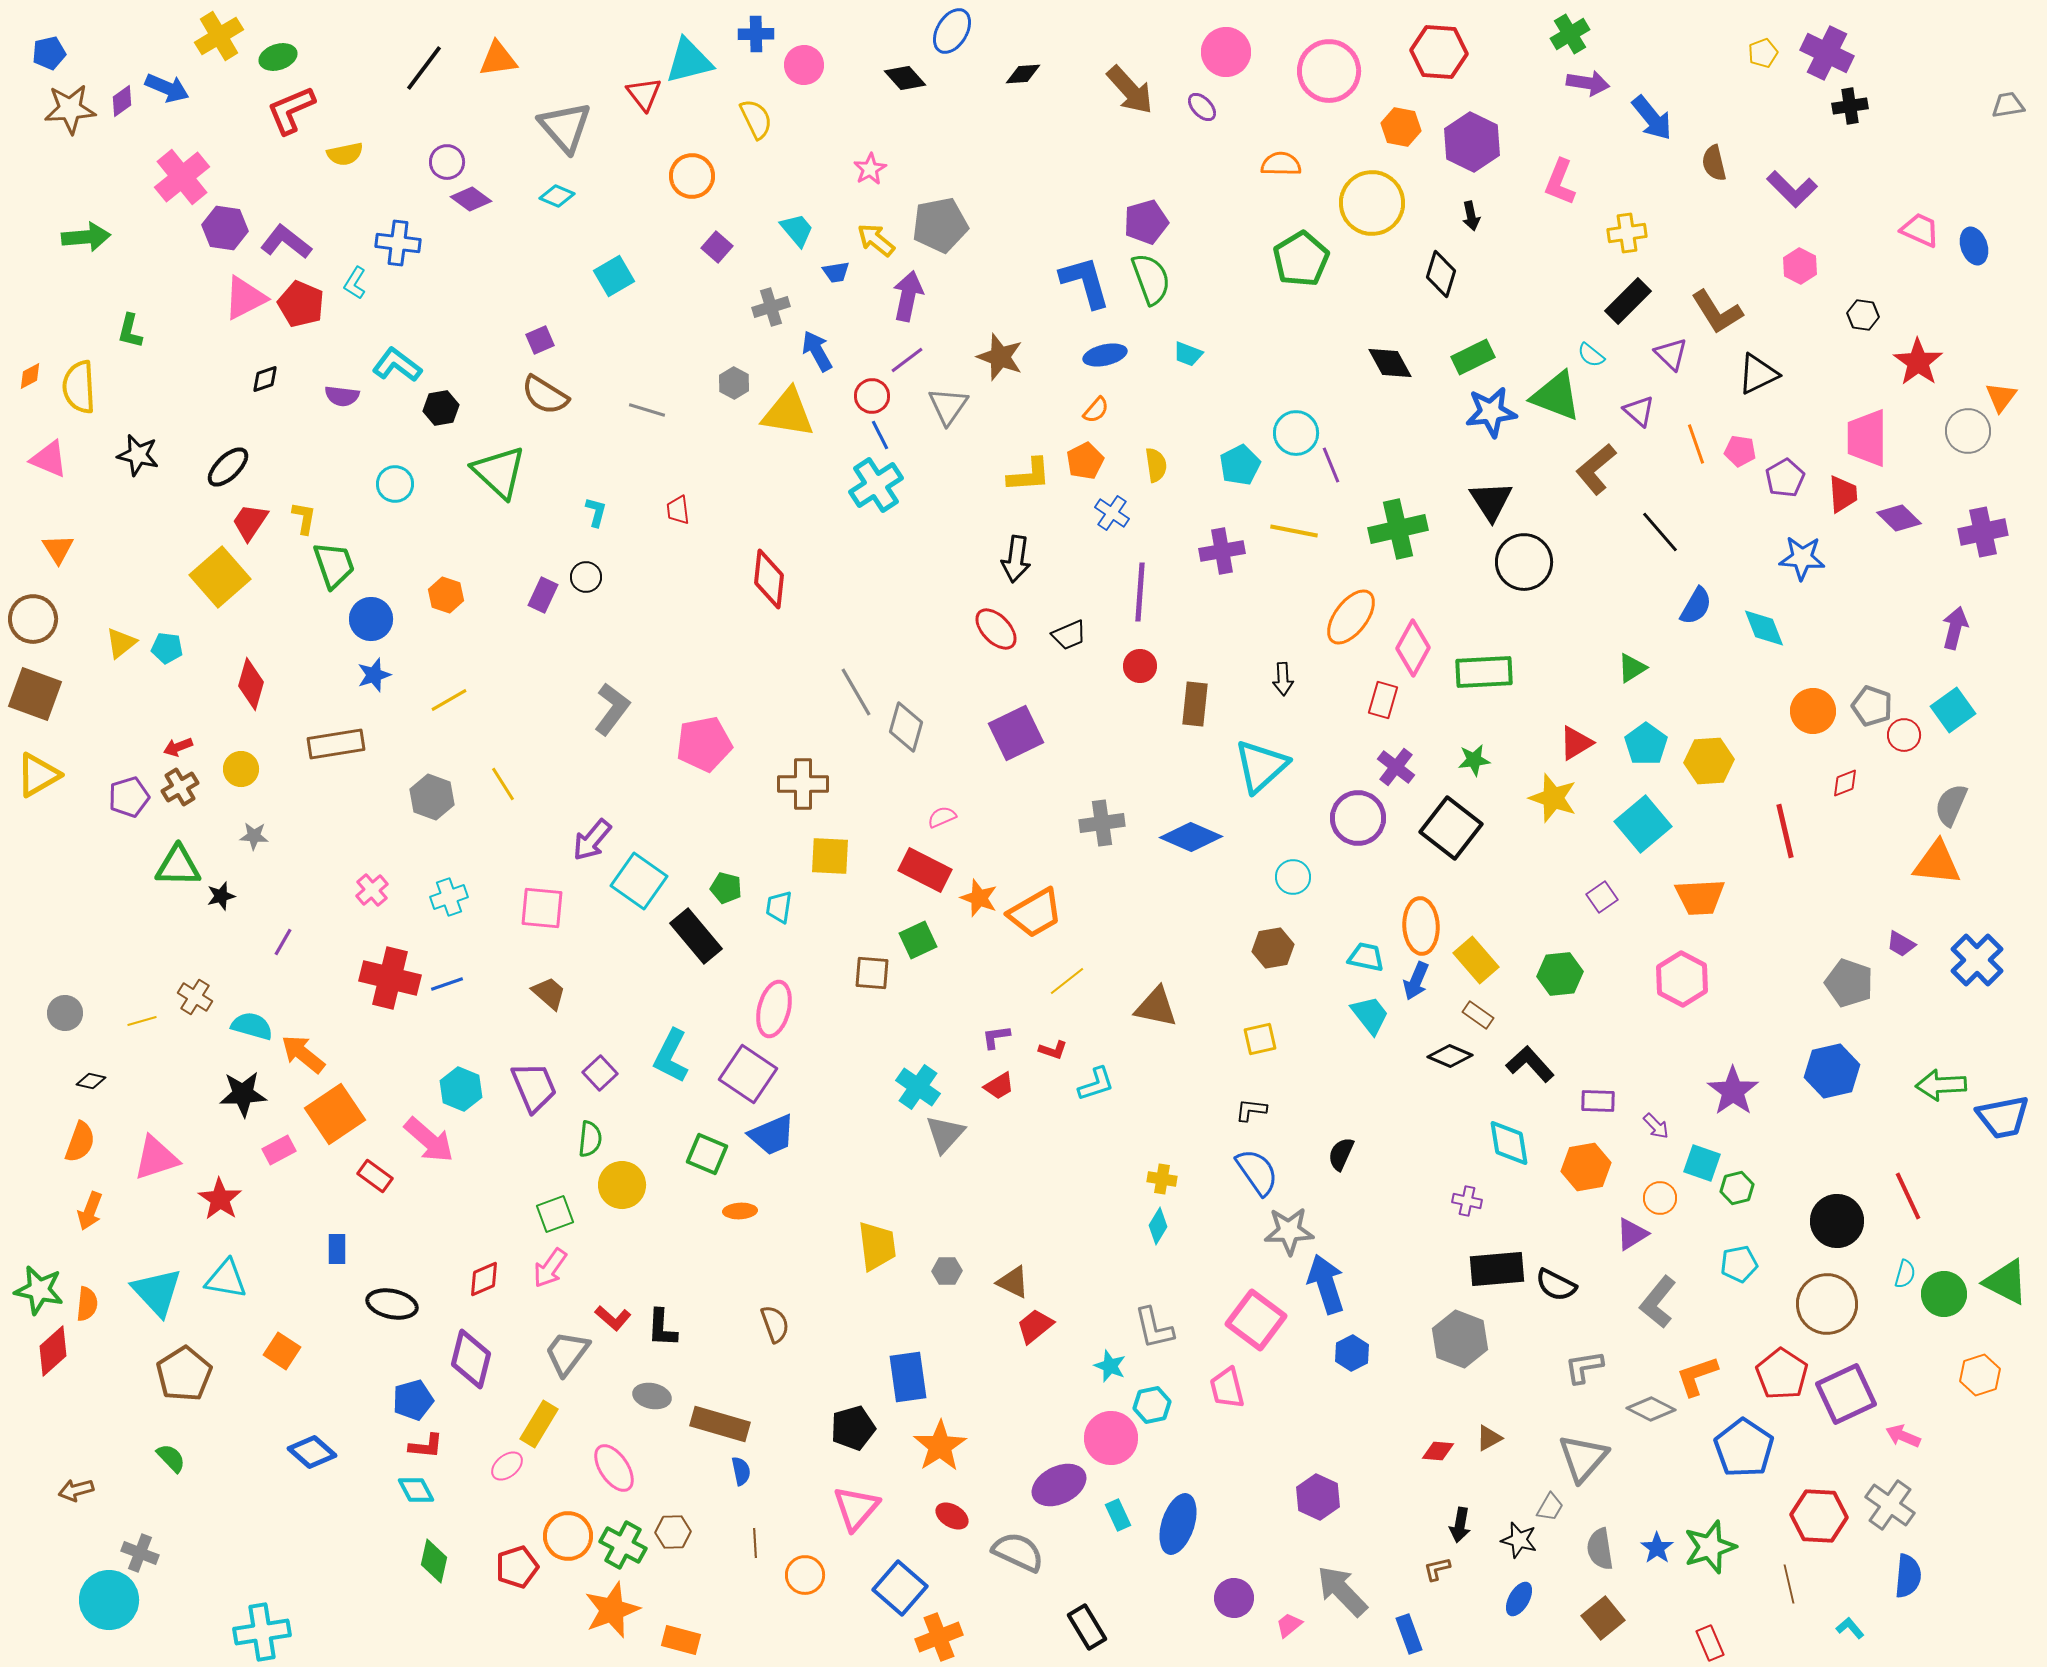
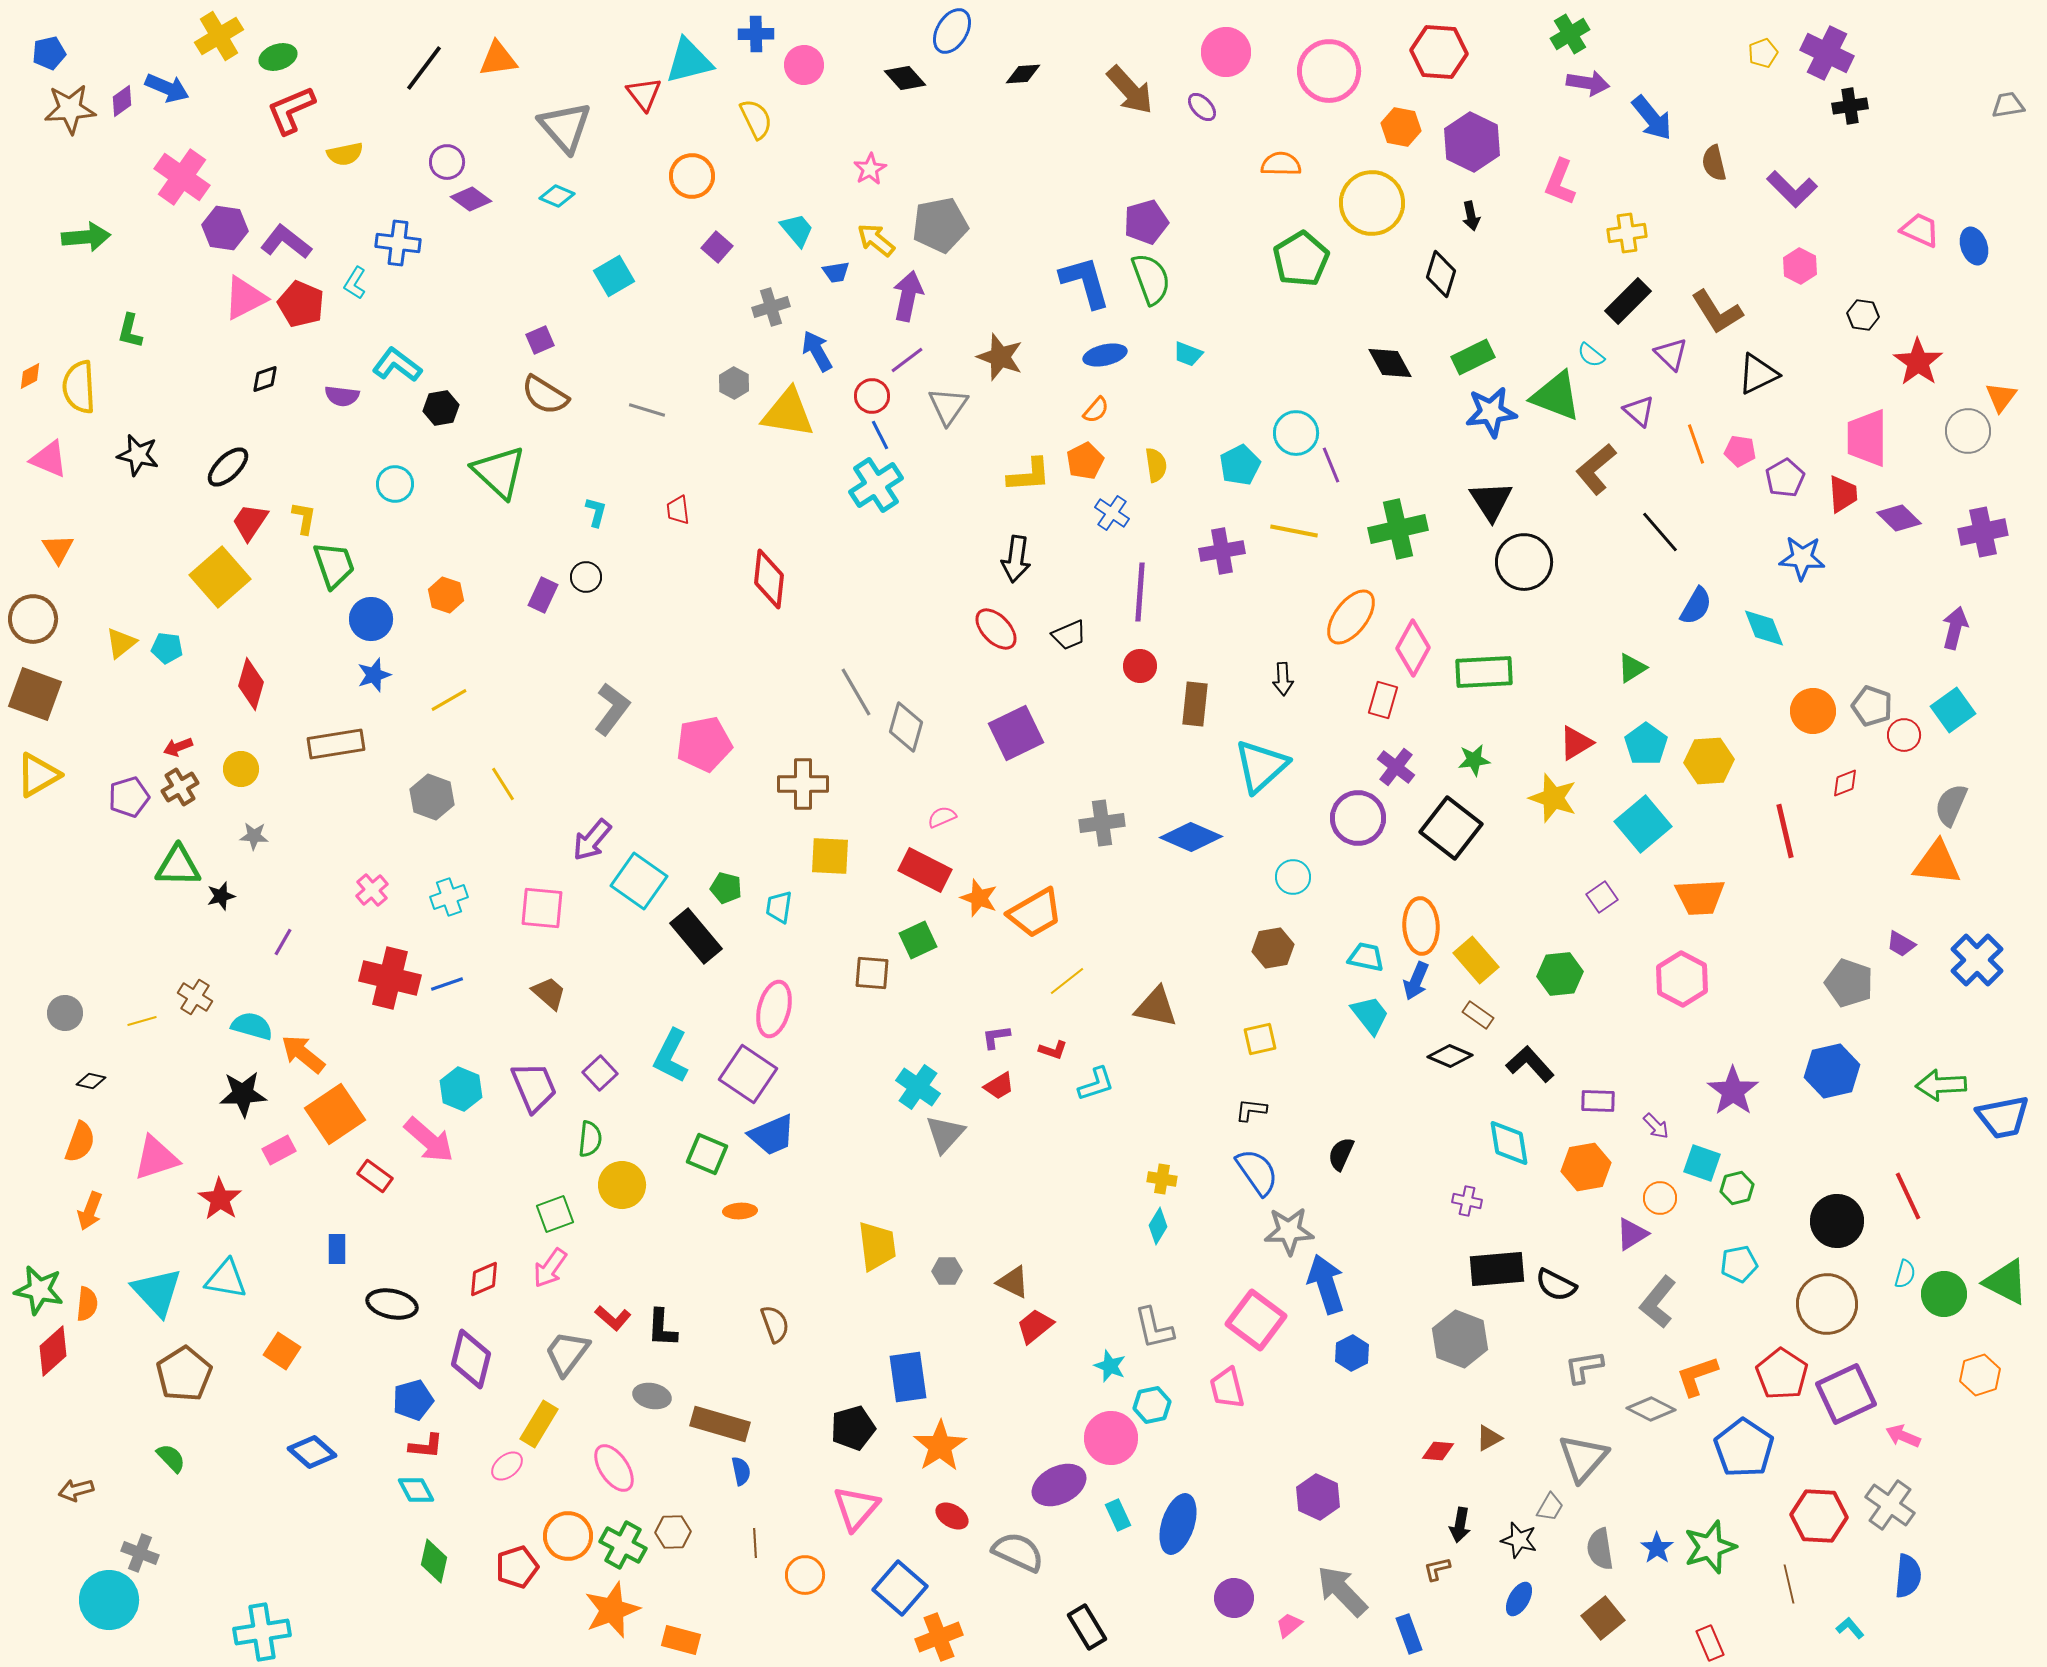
pink cross at (182, 177): rotated 16 degrees counterclockwise
